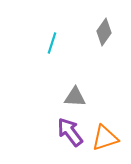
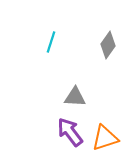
gray diamond: moved 4 px right, 13 px down
cyan line: moved 1 px left, 1 px up
